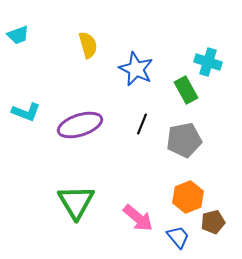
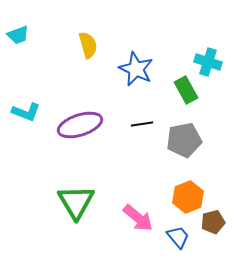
black line: rotated 60 degrees clockwise
